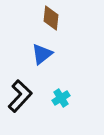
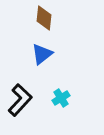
brown diamond: moved 7 px left
black L-shape: moved 4 px down
